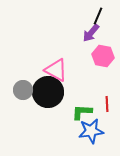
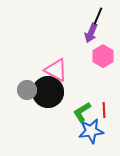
purple arrow: rotated 18 degrees counterclockwise
pink hexagon: rotated 20 degrees clockwise
gray circle: moved 4 px right
red line: moved 3 px left, 6 px down
green L-shape: rotated 35 degrees counterclockwise
